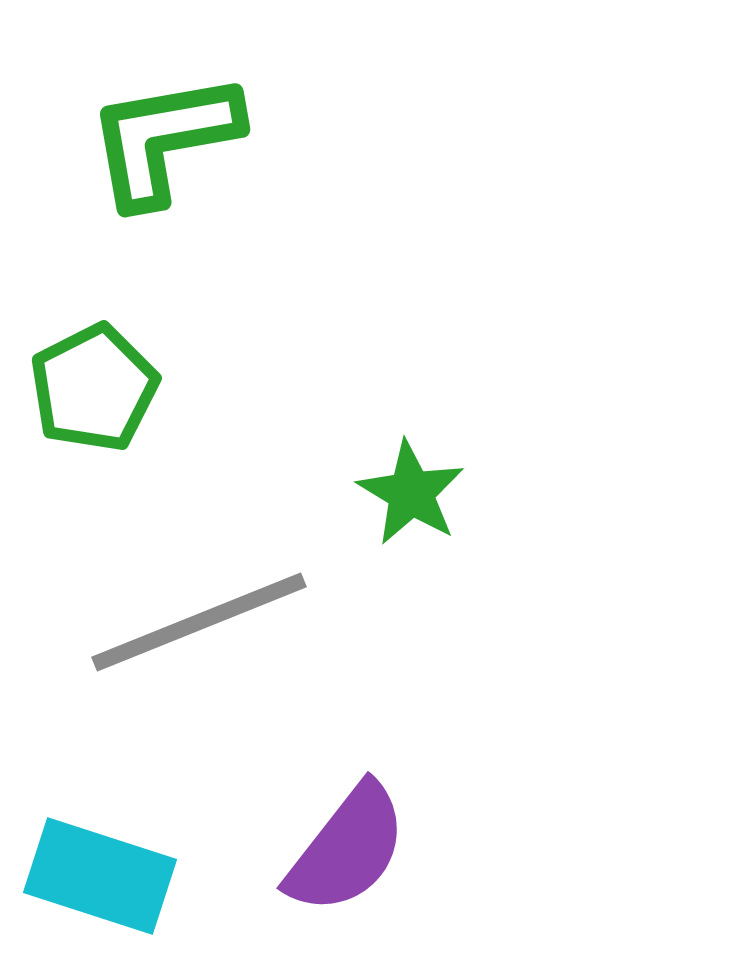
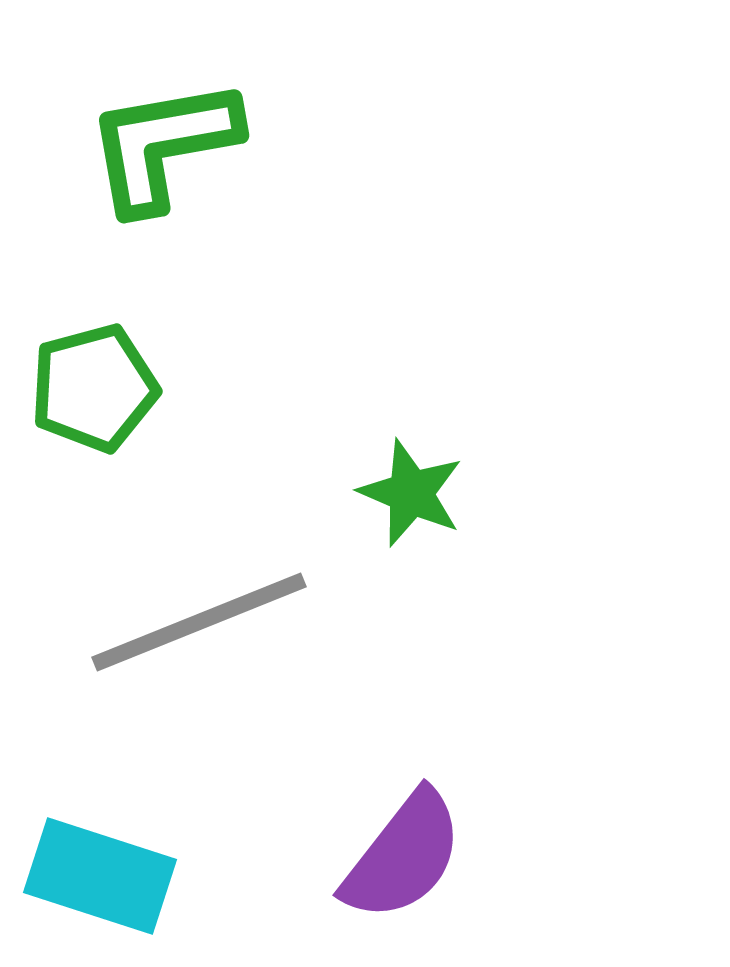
green L-shape: moved 1 px left, 6 px down
green pentagon: rotated 12 degrees clockwise
green star: rotated 8 degrees counterclockwise
purple semicircle: moved 56 px right, 7 px down
